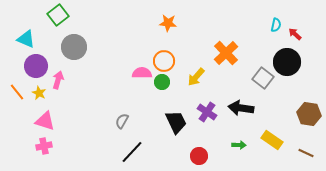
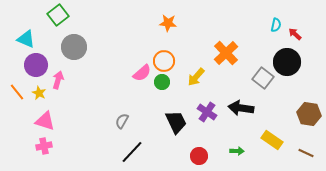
purple circle: moved 1 px up
pink semicircle: rotated 138 degrees clockwise
green arrow: moved 2 px left, 6 px down
